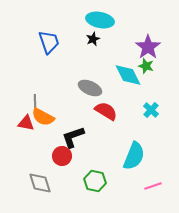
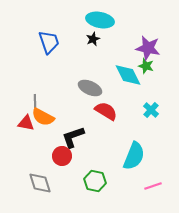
purple star: moved 1 px down; rotated 25 degrees counterclockwise
